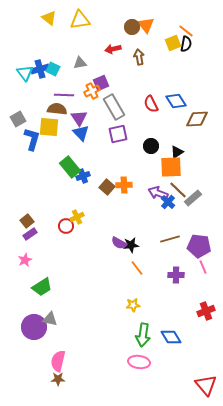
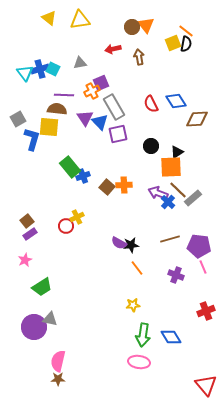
purple triangle at (79, 118): moved 6 px right
blue triangle at (81, 133): moved 19 px right, 11 px up
purple cross at (176, 275): rotated 21 degrees clockwise
